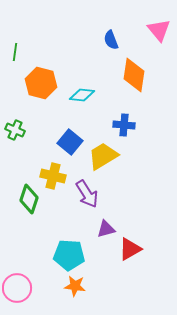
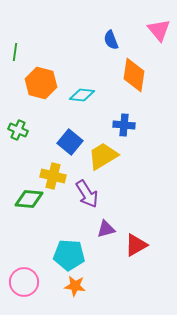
green cross: moved 3 px right
green diamond: rotated 76 degrees clockwise
red triangle: moved 6 px right, 4 px up
pink circle: moved 7 px right, 6 px up
